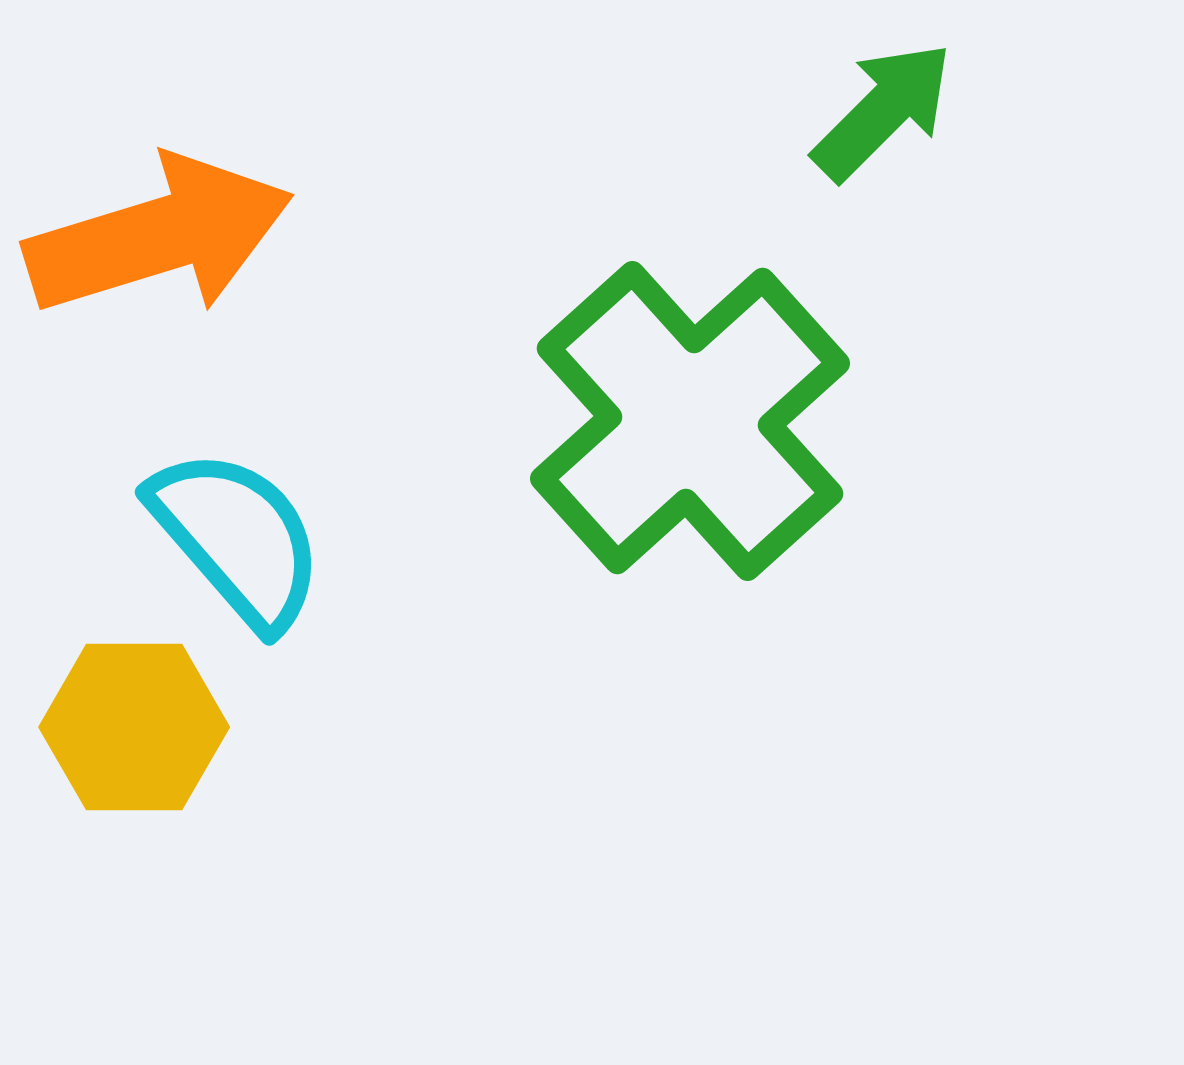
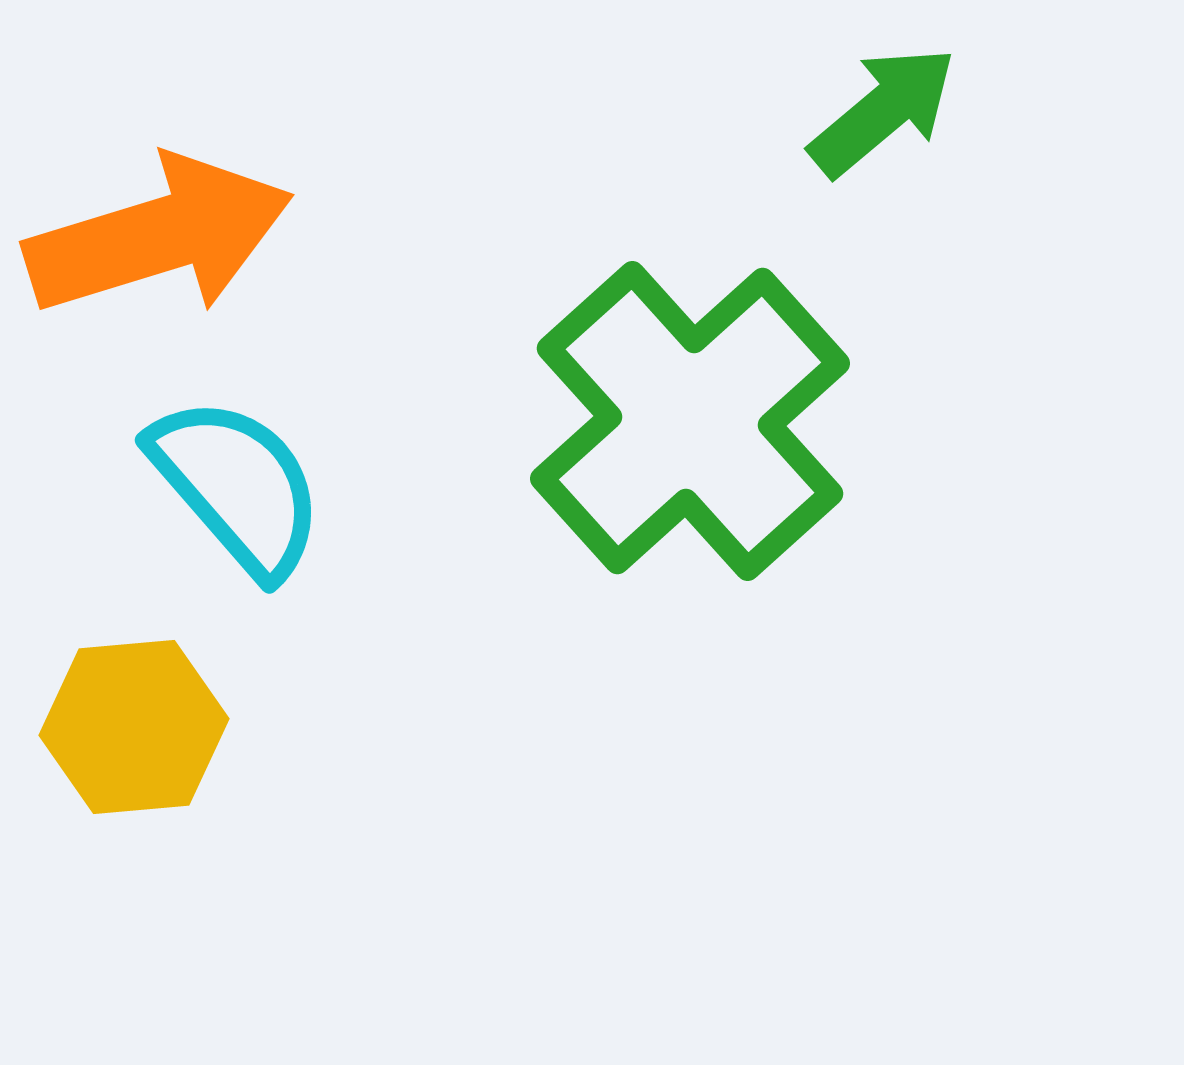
green arrow: rotated 5 degrees clockwise
cyan semicircle: moved 52 px up
yellow hexagon: rotated 5 degrees counterclockwise
